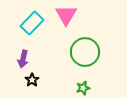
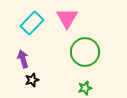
pink triangle: moved 1 px right, 3 px down
purple arrow: rotated 150 degrees clockwise
black star: rotated 16 degrees clockwise
green star: moved 2 px right
